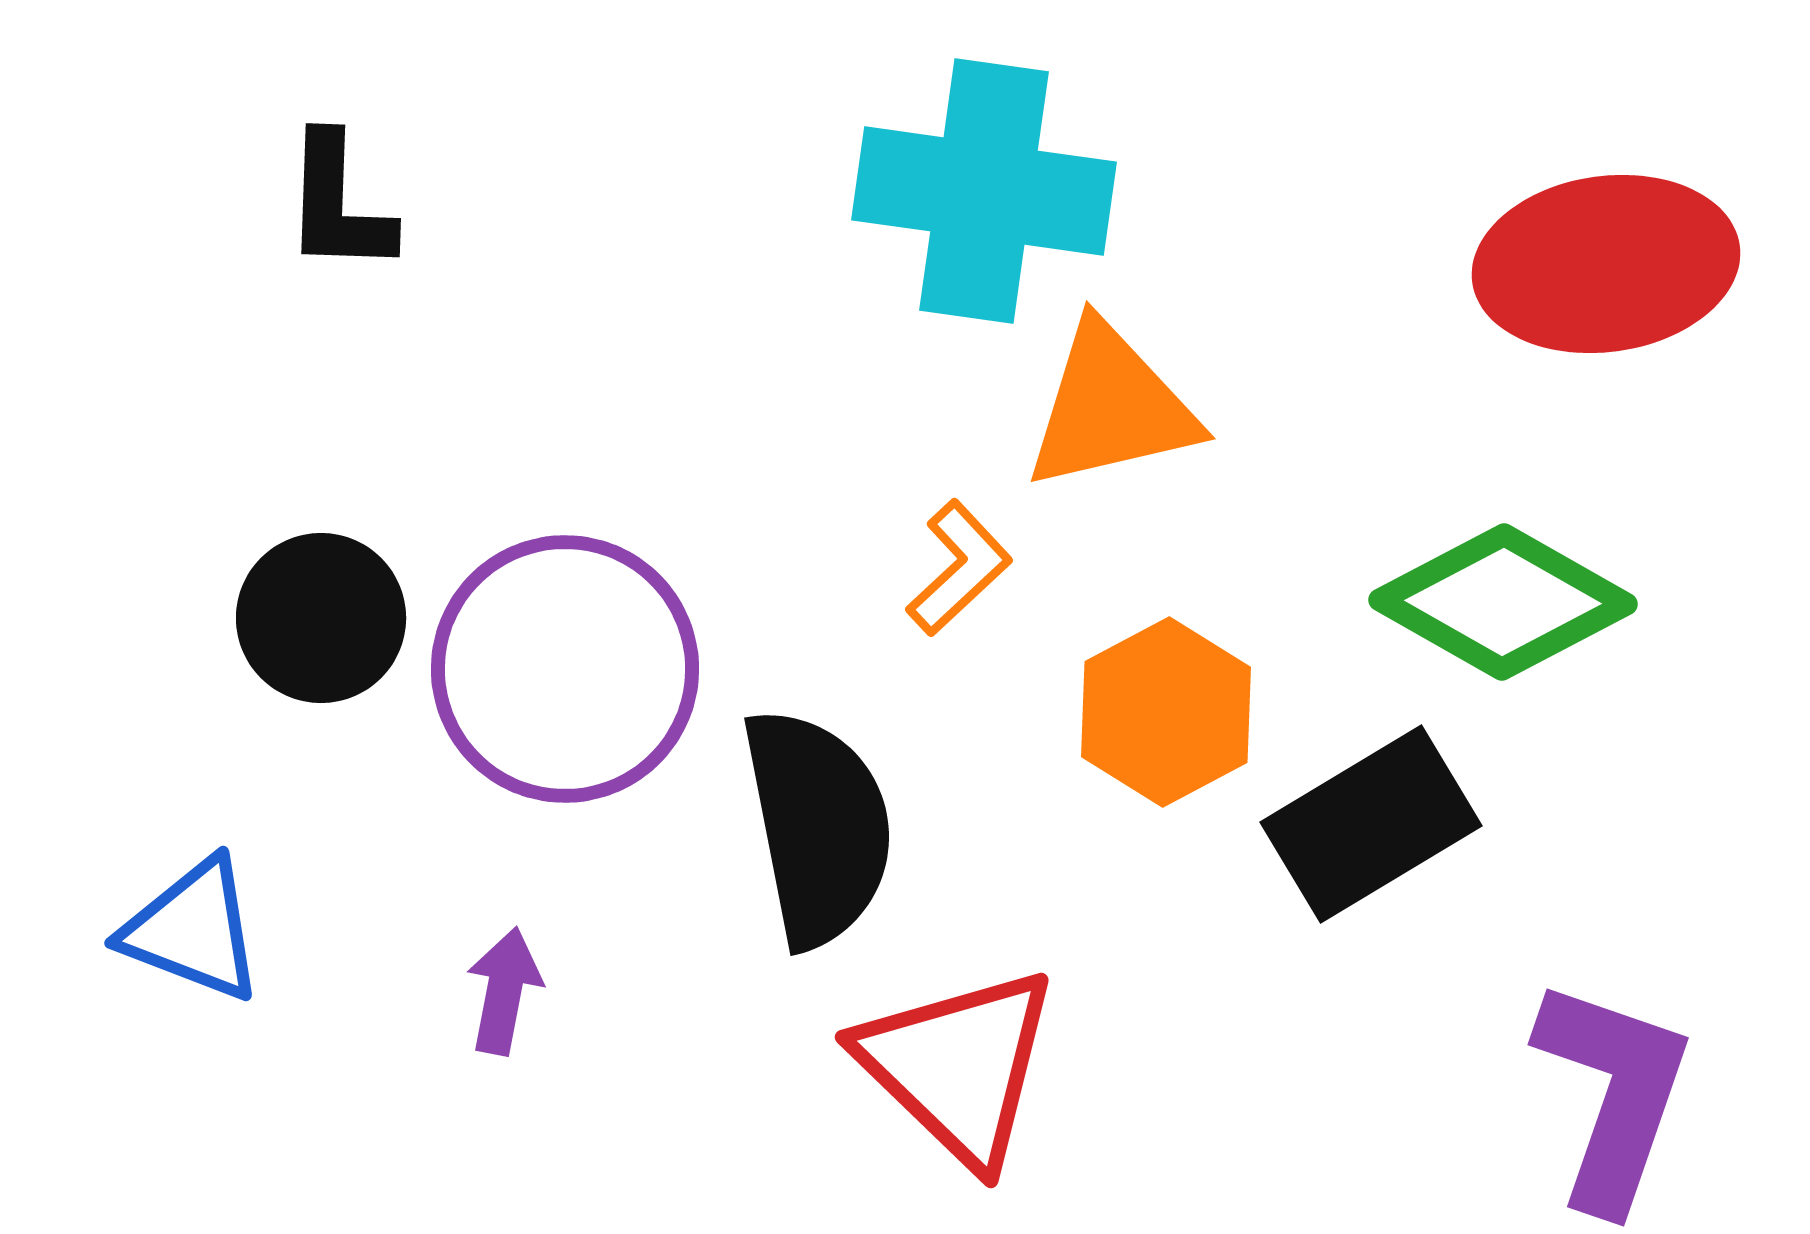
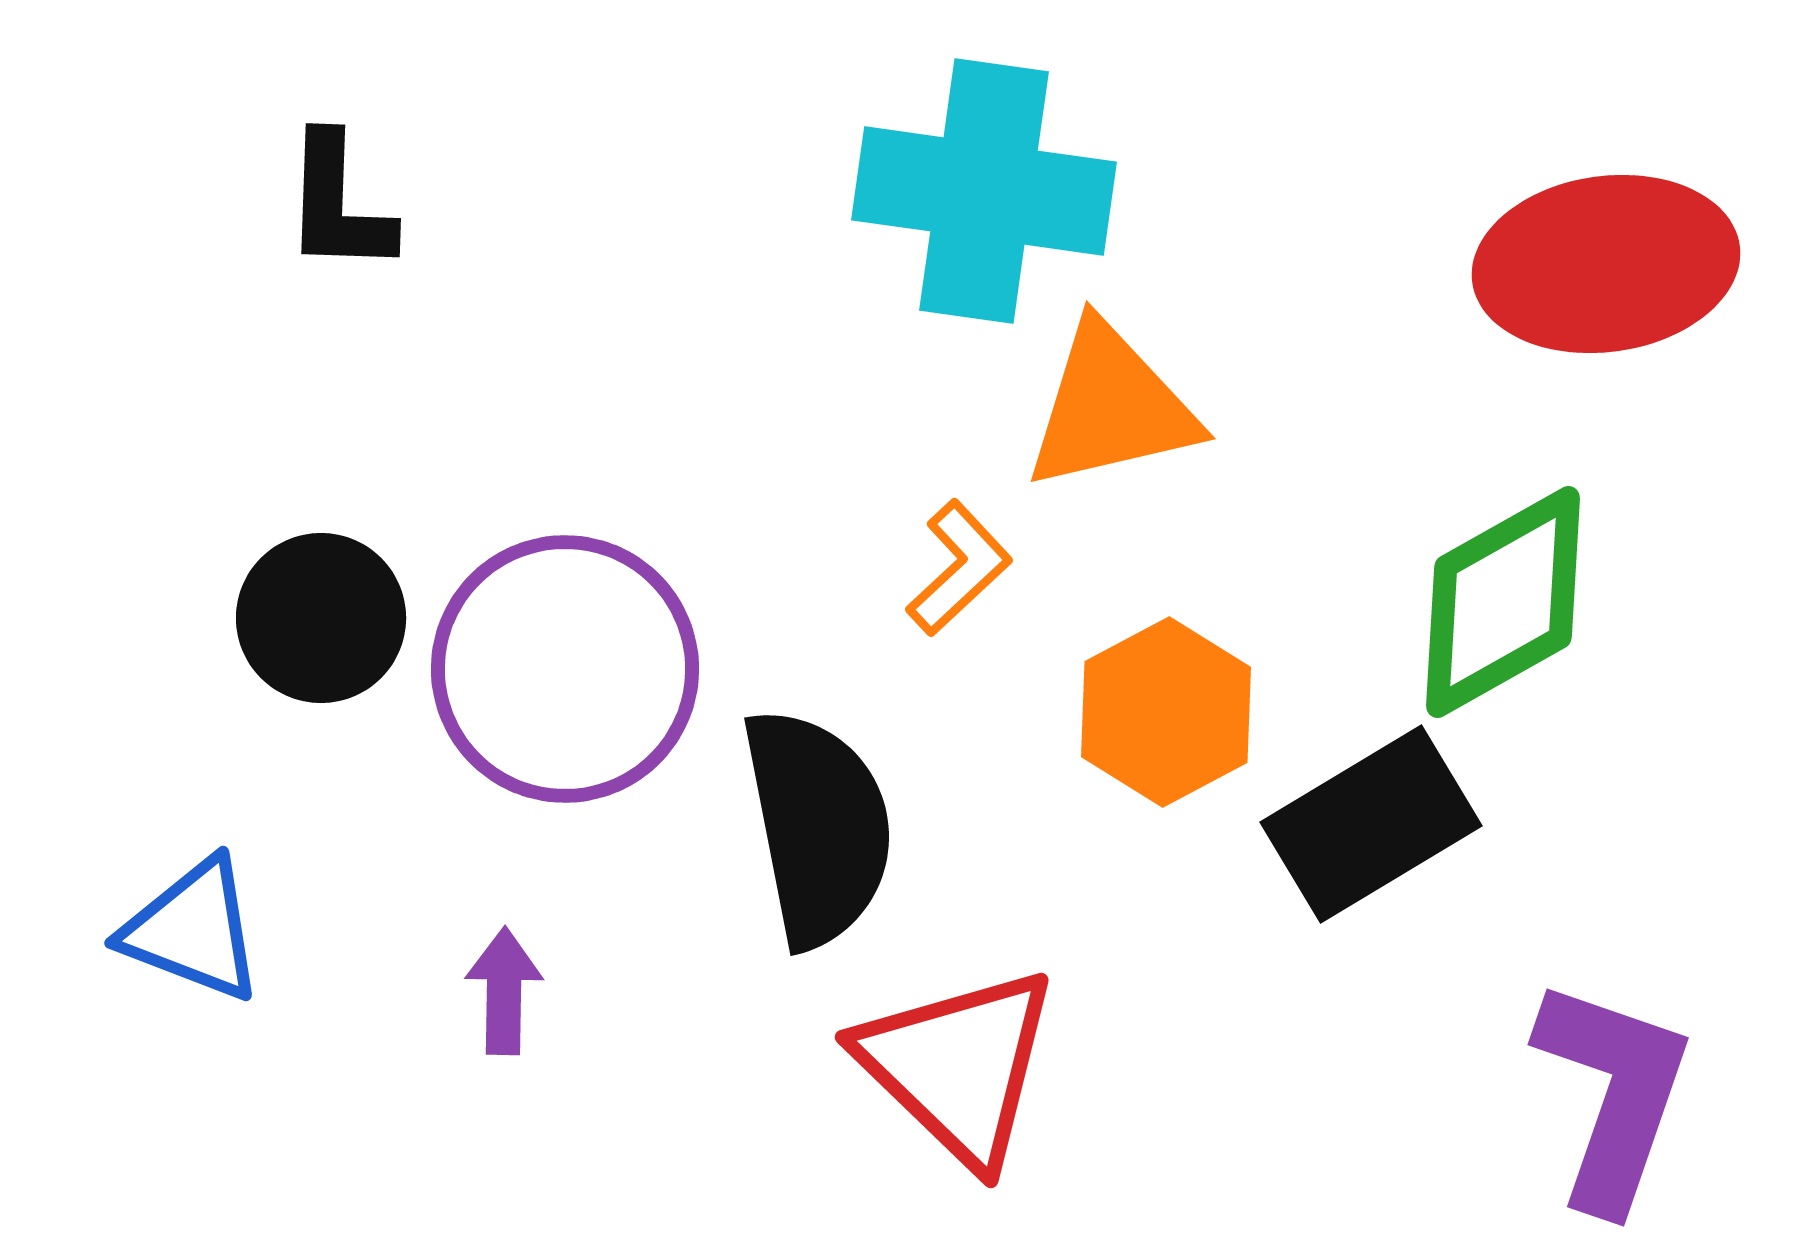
green diamond: rotated 59 degrees counterclockwise
purple arrow: rotated 10 degrees counterclockwise
